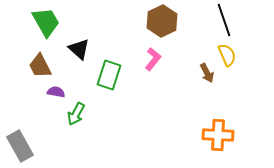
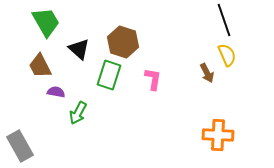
brown hexagon: moved 39 px left, 21 px down; rotated 16 degrees counterclockwise
pink L-shape: moved 20 px down; rotated 30 degrees counterclockwise
green arrow: moved 2 px right, 1 px up
